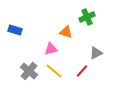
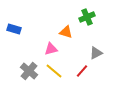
blue rectangle: moved 1 px left, 1 px up
